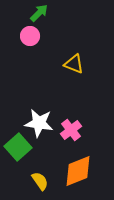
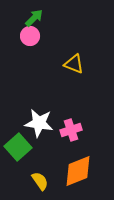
green arrow: moved 5 px left, 5 px down
pink cross: rotated 20 degrees clockwise
